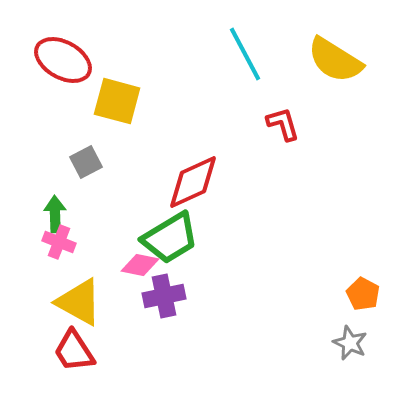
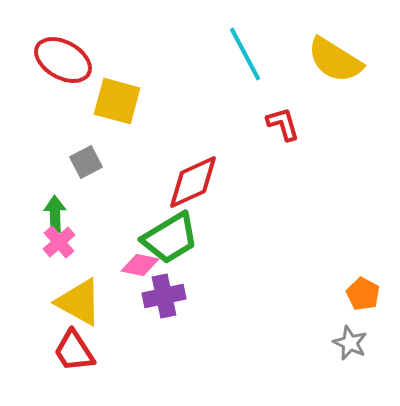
pink cross: rotated 28 degrees clockwise
